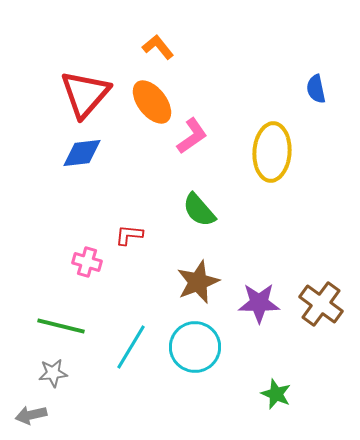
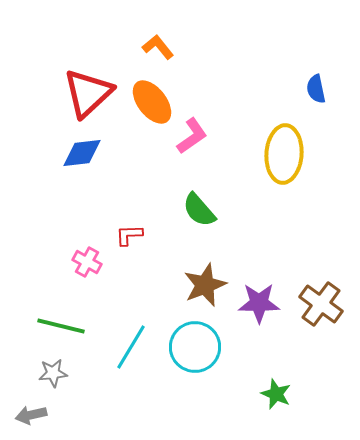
red triangle: moved 3 px right, 1 px up; rotated 6 degrees clockwise
yellow ellipse: moved 12 px right, 2 px down
red L-shape: rotated 8 degrees counterclockwise
pink cross: rotated 12 degrees clockwise
brown star: moved 7 px right, 3 px down
